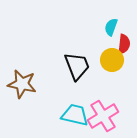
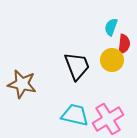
pink cross: moved 5 px right, 3 px down
